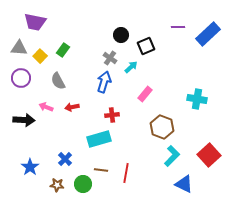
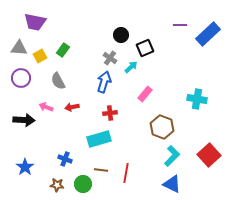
purple line: moved 2 px right, 2 px up
black square: moved 1 px left, 2 px down
yellow square: rotated 16 degrees clockwise
red cross: moved 2 px left, 2 px up
blue cross: rotated 24 degrees counterclockwise
blue star: moved 5 px left
blue triangle: moved 12 px left
